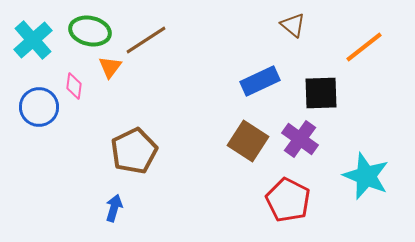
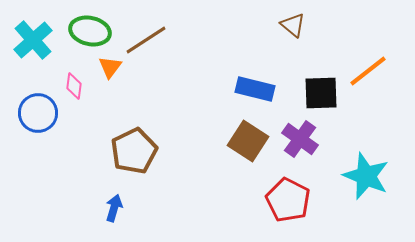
orange line: moved 4 px right, 24 px down
blue rectangle: moved 5 px left, 8 px down; rotated 39 degrees clockwise
blue circle: moved 1 px left, 6 px down
